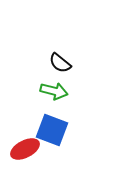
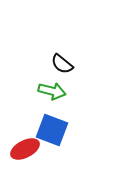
black semicircle: moved 2 px right, 1 px down
green arrow: moved 2 px left
